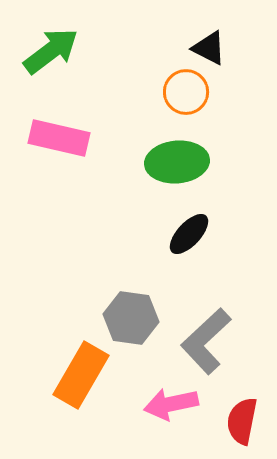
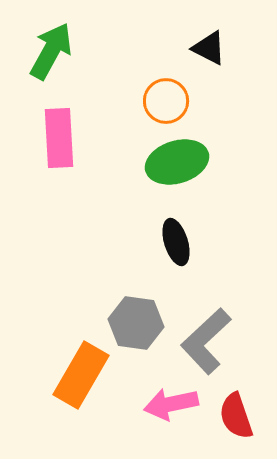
green arrow: rotated 24 degrees counterclockwise
orange circle: moved 20 px left, 9 px down
pink rectangle: rotated 74 degrees clockwise
green ellipse: rotated 12 degrees counterclockwise
black ellipse: moved 13 px left, 8 px down; rotated 60 degrees counterclockwise
gray hexagon: moved 5 px right, 5 px down
red semicircle: moved 6 px left, 5 px up; rotated 30 degrees counterclockwise
